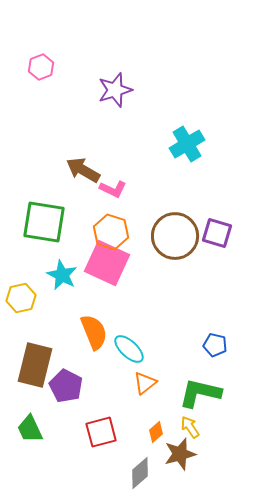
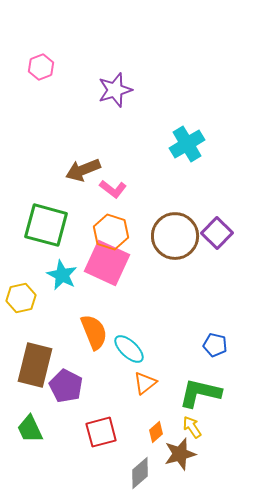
brown arrow: rotated 52 degrees counterclockwise
pink L-shape: rotated 12 degrees clockwise
green square: moved 2 px right, 3 px down; rotated 6 degrees clockwise
purple square: rotated 28 degrees clockwise
yellow arrow: moved 2 px right
